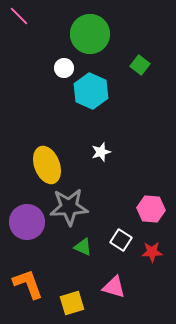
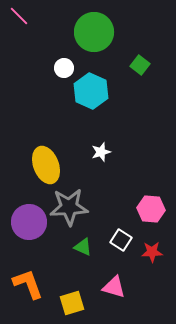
green circle: moved 4 px right, 2 px up
yellow ellipse: moved 1 px left
purple circle: moved 2 px right
